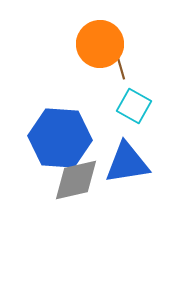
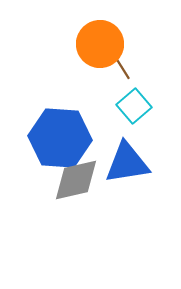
brown line: moved 1 px right, 1 px down; rotated 16 degrees counterclockwise
cyan square: rotated 20 degrees clockwise
